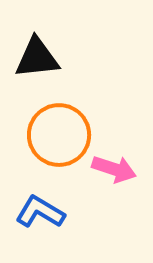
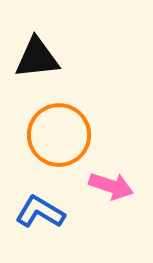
pink arrow: moved 3 px left, 17 px down
